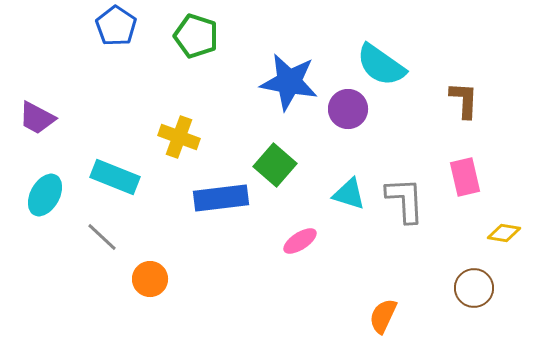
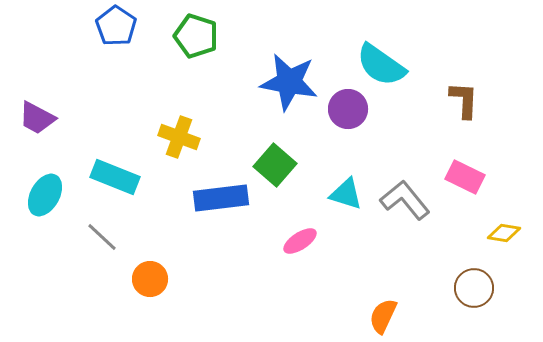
pink rectangle: rotated 51 degrees counterclockwise
cyan triangle: moved 3 px left
gray L-shape: rotated 36 degrees counterclockwise
